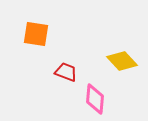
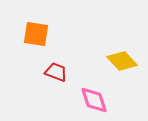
red trapezoid: moved 10 px left
pink diamond: moved 1 px left, 1 px down; rotated 24 degrees counterclockwise
